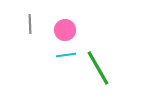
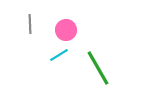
pink circle: moved 1 px right
cyan line: moved 7 px left; rotated 24 degrees counterclockwise
